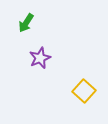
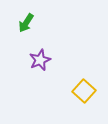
purple star: moved 2 px down
